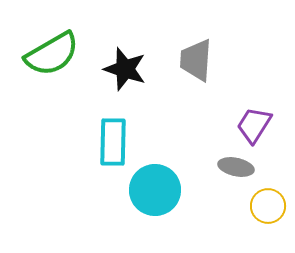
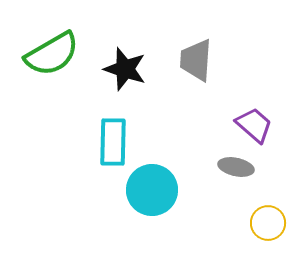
purple trapezoid: rotated 99 degrees clockwise
cyan circle: moved 3 px left
yellow circle: moved 17 px down
